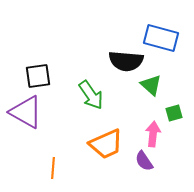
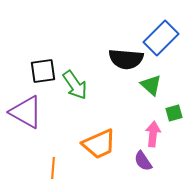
blue rectangle: rotated 60 degrees counterclockwise
black semicircle: moved 2 px up
black square: moved 5 px right, 5 px up
green arrow: moved 16 px left, 10 px up
orange trapezoid: moved 7 px left
purple semicircle: moved 1 px left
